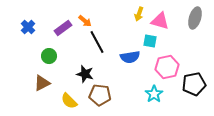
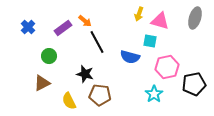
blue semicircle: rotated 24 degrees clockwise
yellow semicircle: rotated 18 degrees clockwise
